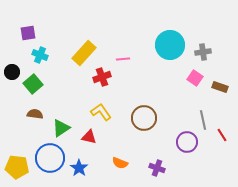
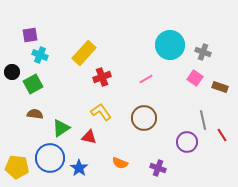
purple square: moved 2 px right, 2 px down
gray cross: rotated 28 degrees clockwise
pink line: moved 23 px right, 20 px down; rotated 24 degrees counterclockwise
green square: rotated 12 degrees clockwise
purple cross: moved 1 px right
